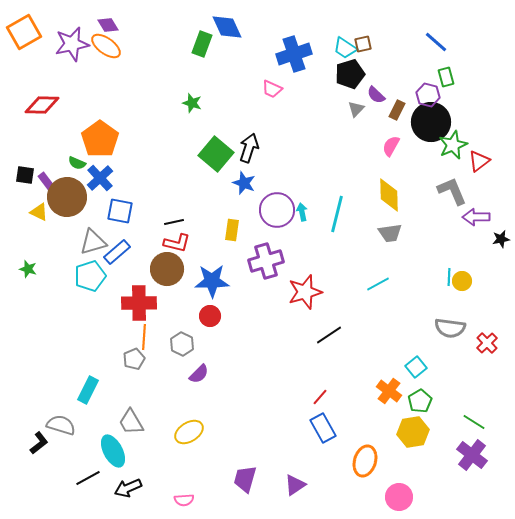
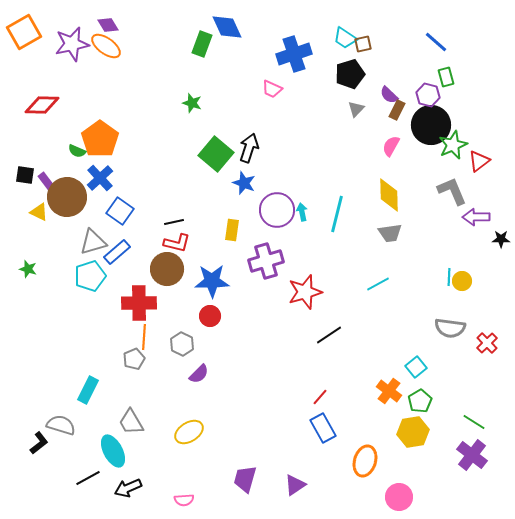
cyan trapezoid at (345, 48): moved 10 px up
purple semicircle at (376, 95): moved 13 px right
black circle at (431, 122): moved 3 px down
green semicircle at (77, 163): moved 12 px up
blue square at (120, 211): rotated 24 degrees clockwise
black star at (501, 239): rotated 12 degrees clockwise
